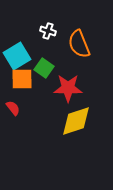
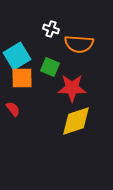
white cross: moved 3 px right, 2 px up
orange semicircle: rotated 64 degrees counterclockwise
green square: moved 6 px right, 1 px up; rotated 12 degrees counterclockwise
orange square: moved 1 px up
red star: moved 4 px right
red semicircle: moved 1 px down
